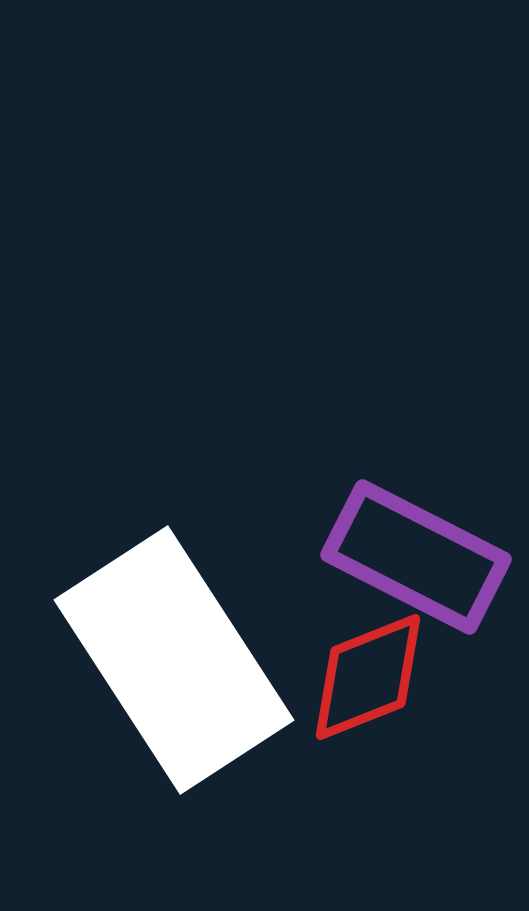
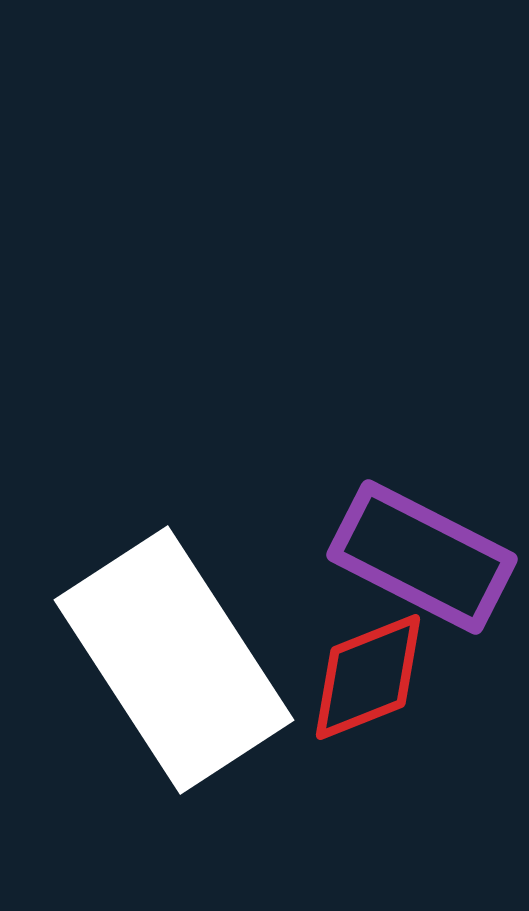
purple rectangle: moved 6 px right
